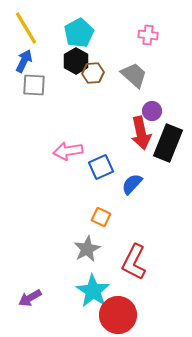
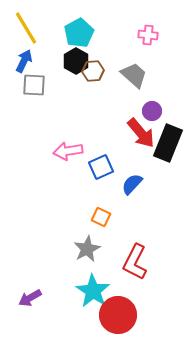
brown hexagon: moved 2 px up
red arrow: rotated 28 degrees counterclockwise
red L-shape: moved 1 px right
